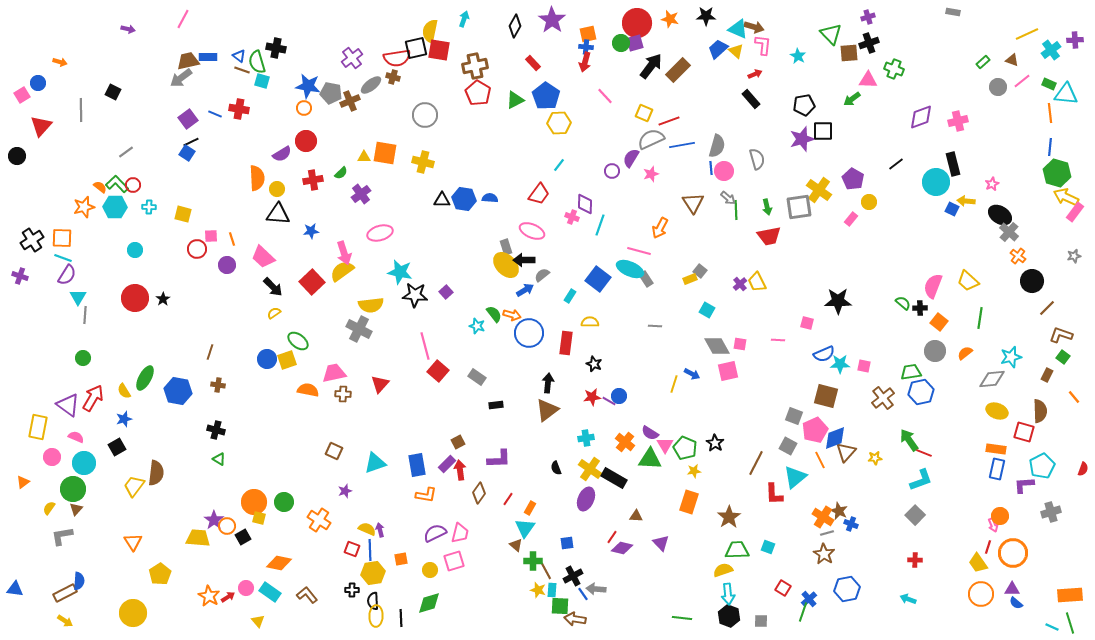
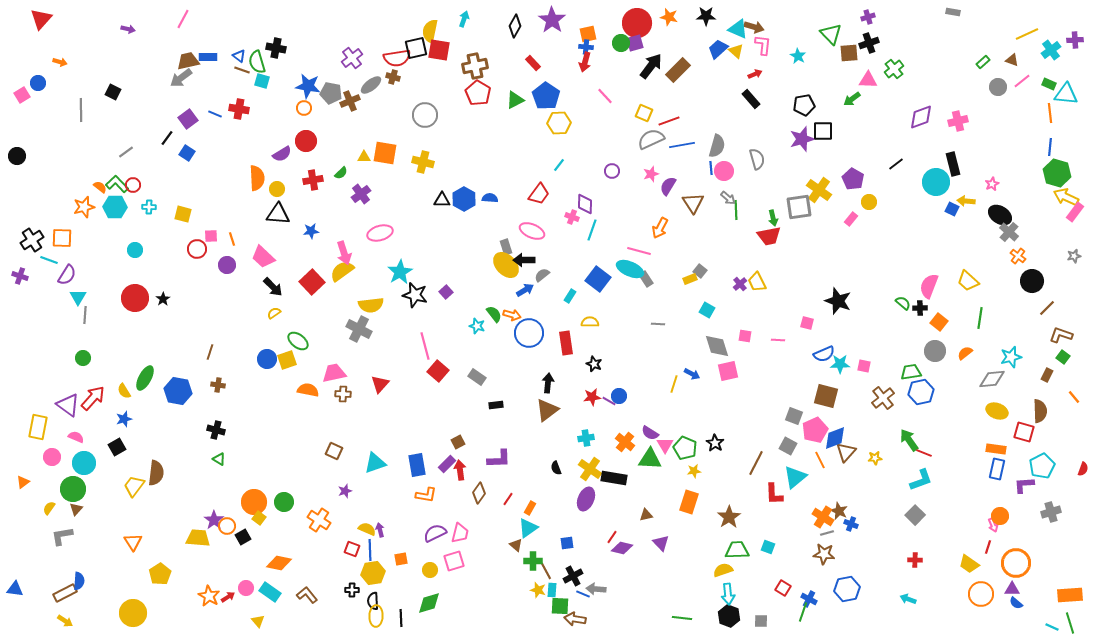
orange star at (670, 19): moved 1 px left, 2 px up
green cross at (894, 69): rotated 30 degrees clockwise
red triangle at (41, 126): moved 107 px up
black line at (191, 142): moved 24 px left, 4 px up; rotated 28 degrees counterclockwise
purple semicircle at (631, 158): moved 37 px right, 28 px down
blue hexagon at (464, 199): rotated 20 degrees clockwise
green arrow at (767, 207): moved 6 px right, 11 px down
cyan line at (600, 225): moved 8 px left, 5 px down
cyan line at (63, 258): moved 14 px left, 2 px down
cyan star at (400, 272): rotated 30 degrees clockwise
pink semicircle at (933, 286): moved 4 px left
black star at (415, 295): rotated 10 degrees clockwise
black star at (838, 301): rotated 20 degrees clockwise
gray line at (655, 326): moved 3 px right, 2 px up
red rectangle at (566, 343): rotated 15 degrees counterclockwise
pink square at (740, 344): moved 5 px right, 8 px up
gray diamond at (717, 346): rotated 12 degrees clockwise
red arrow at (93, 398): rotated 12 degrees clockwise
black rectangle at (614, 478): rotated 20 degrees counterclockwise
brown triangle at (636, 516): moved 10 px right, 1 px up; rotated 16 degrees counterclockwise
yellow square at (259, 518): rotated 24 degrees clockwise
cyan triangle at (525, 528): moved 3 px right; rotated 20 degrees clockwise
orange circle at (1013, 553): moved 3 px right, 10 px down
brown star at (824, 554): rotated 25 degrees counterclockwise
yellow trapezoid at (978, 563): moved 9 px left, 1 px down; rotated 20 degrees counterclockwise
blue line at (583, 594): rotated 32 degrees counterclockwise
blue cross at (809, 599): rotated 21 degrees counterclockwise
